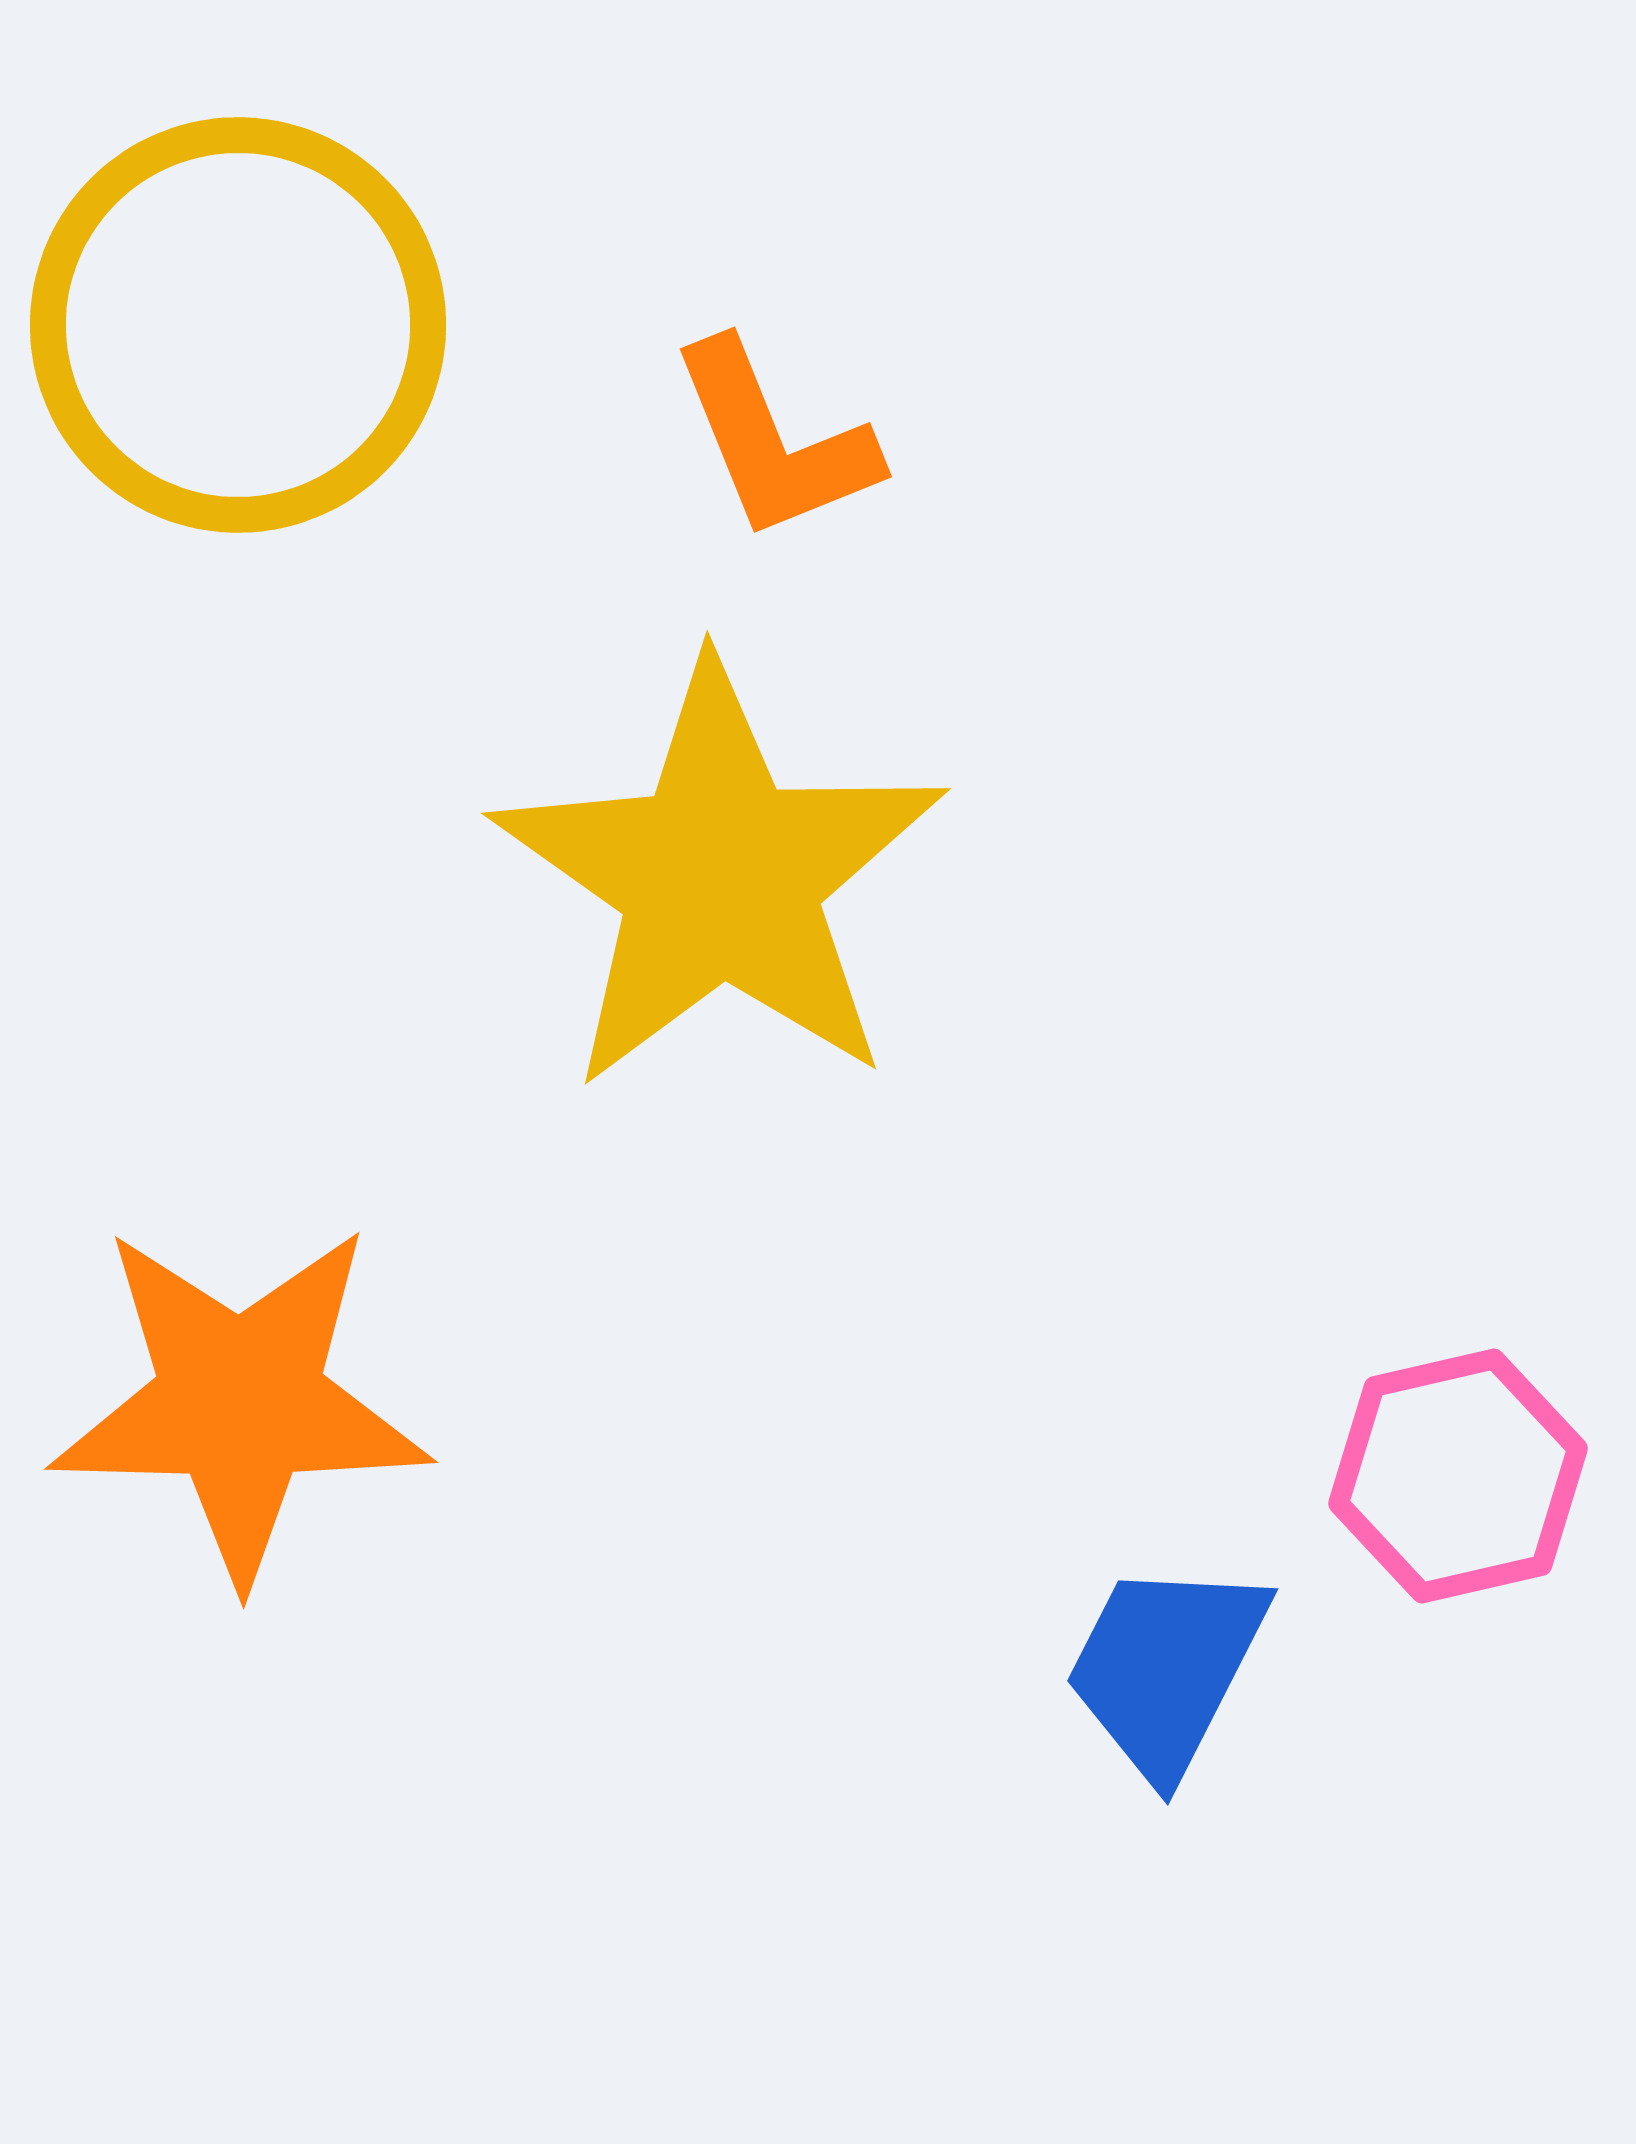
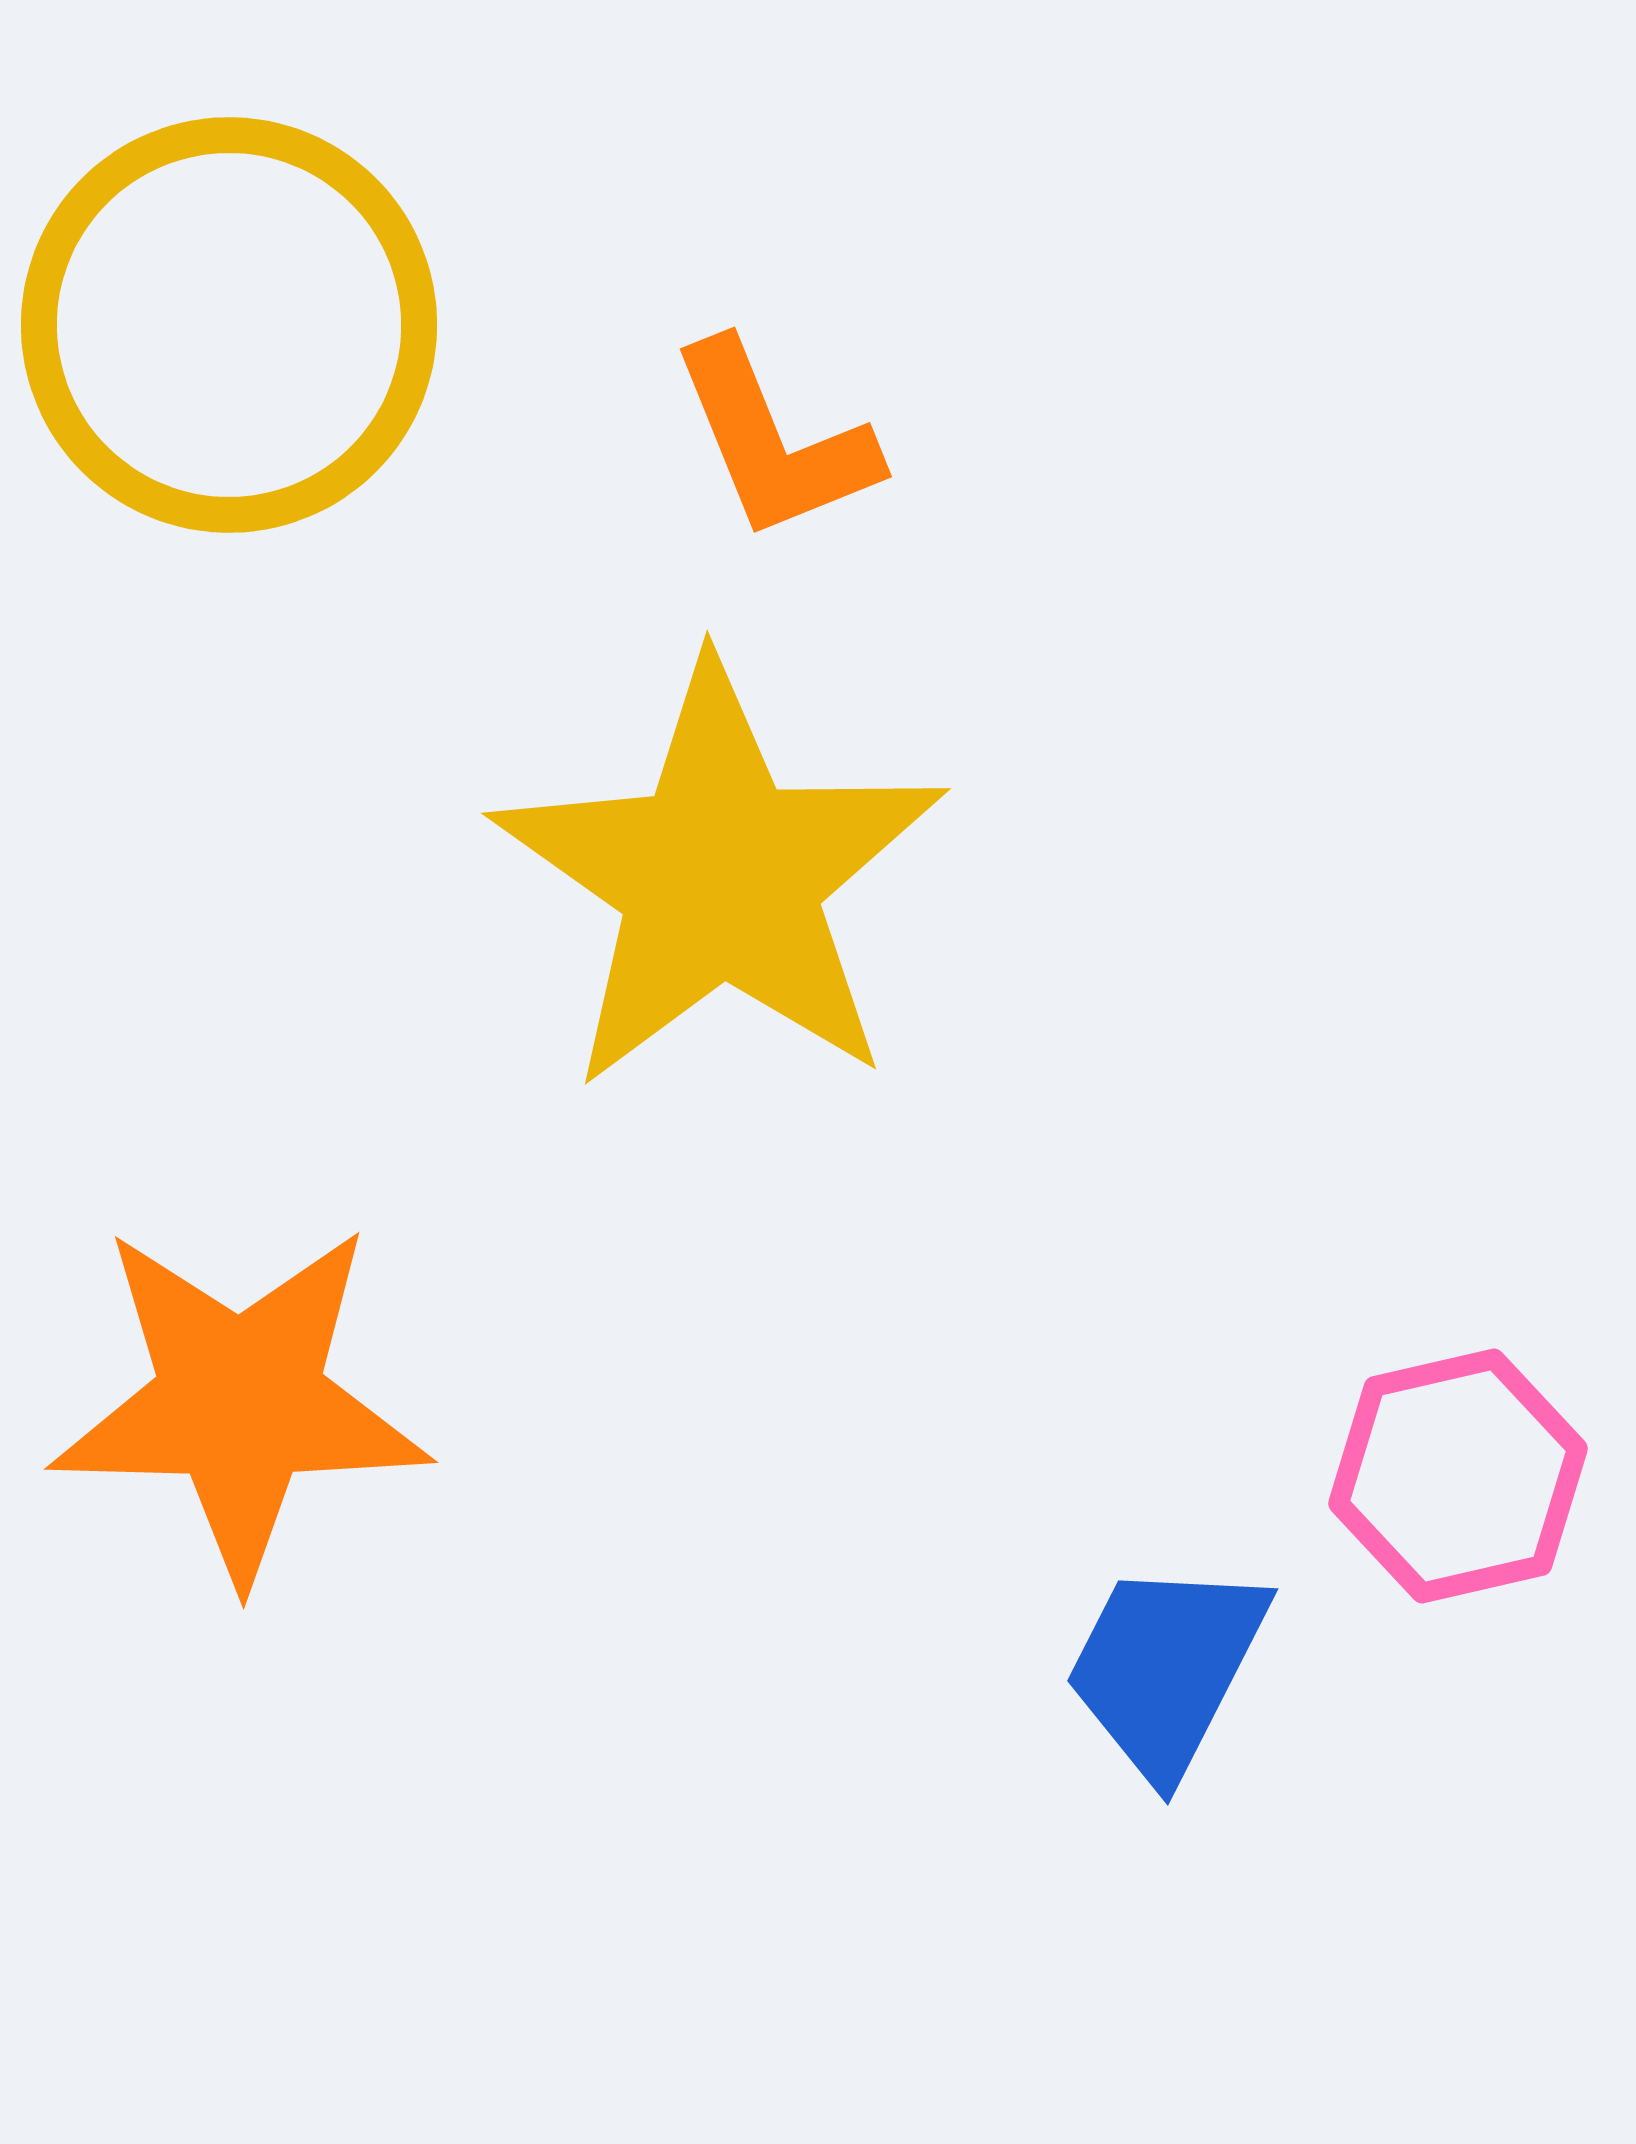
yellow circle: moved 9 px left
